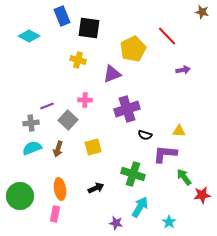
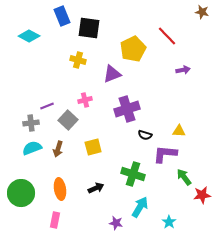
pink cross: rotated 16 degrees counterclockwise
green circle: moved 1 px right, 3 px up
pink rectangle: moved 6 px down
